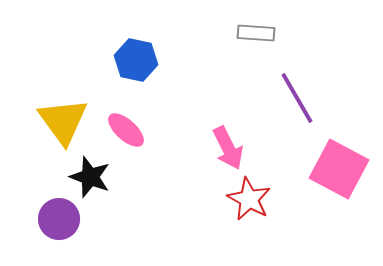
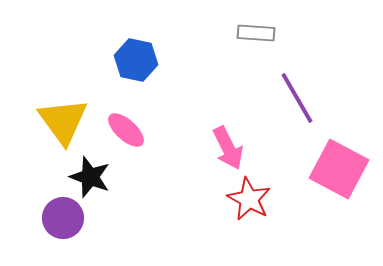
purple circle: moved 4 px right, 1 px up
